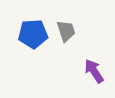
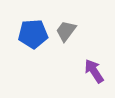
gray trapezoid: rotated 125 degrees counterclockwise
